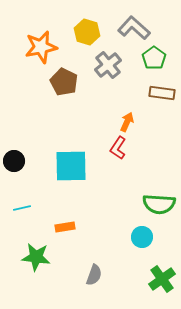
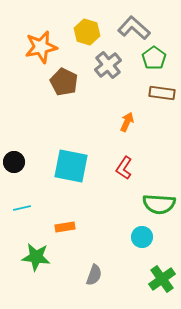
red L-shape: moved 6 px right, 20 px down
black circle: moved 1 px down
cyan square: rotated 12 degrees clockwise
